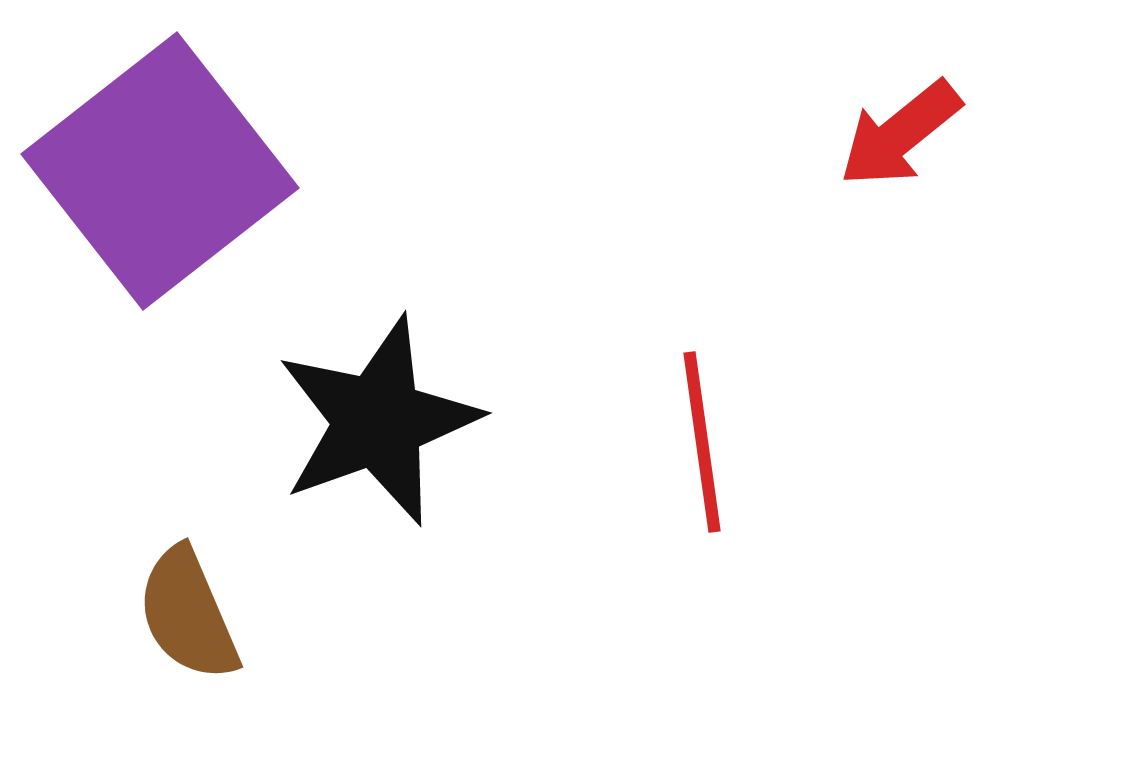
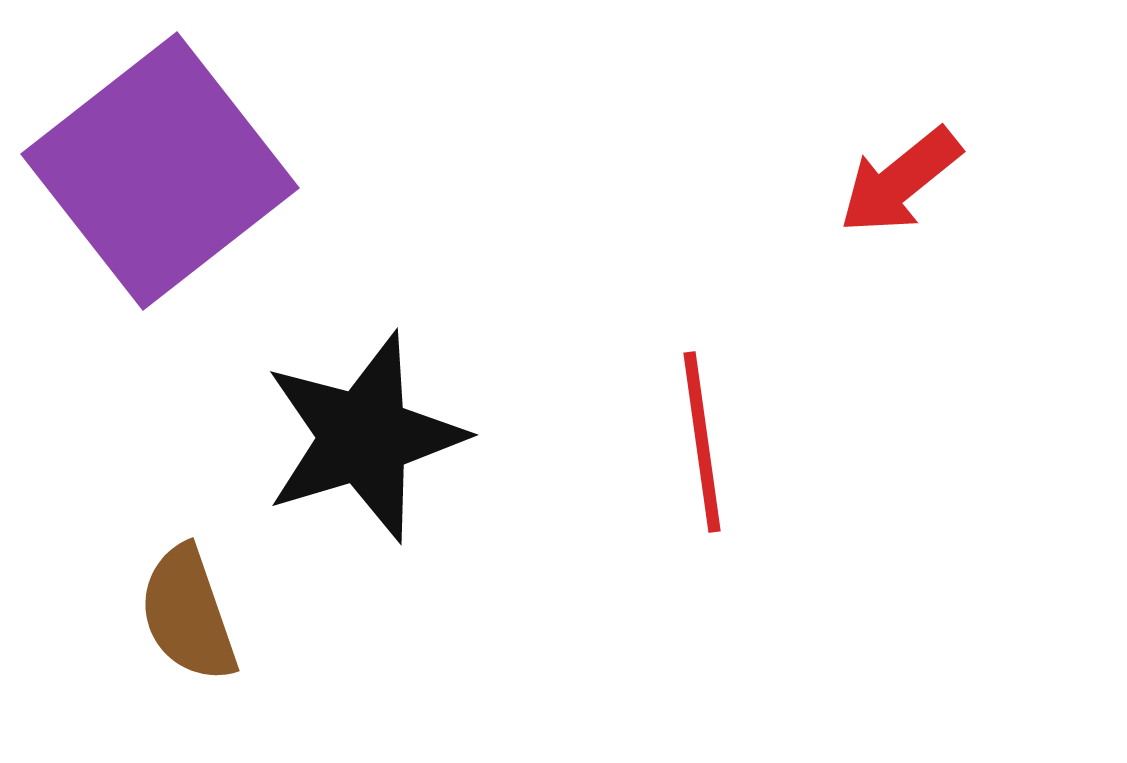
red arrow: moved 47 px down
black star: moved 14 px left, 16 px down; rotated 3 degrees clockwise
brown semicircle: rotated 4 degrees clockwise
